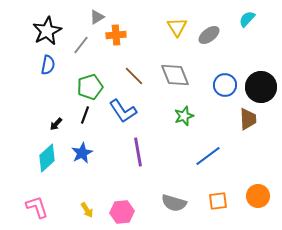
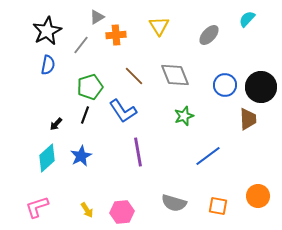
yellow triangle: moved 18 px left, 1 px up
gray ellipse: rotated 10 degrees counterclockwise
blue star: moved 1 px left, 3 px down
orange square: moved 5 px down; rotated 18 degrees clockwise
pink L-shape: rotated 90 degrees counterclockwise
